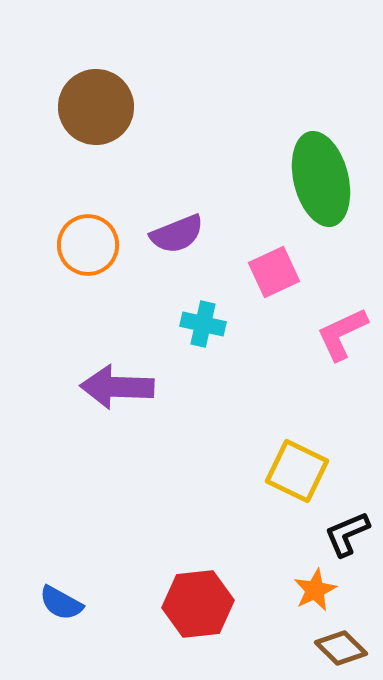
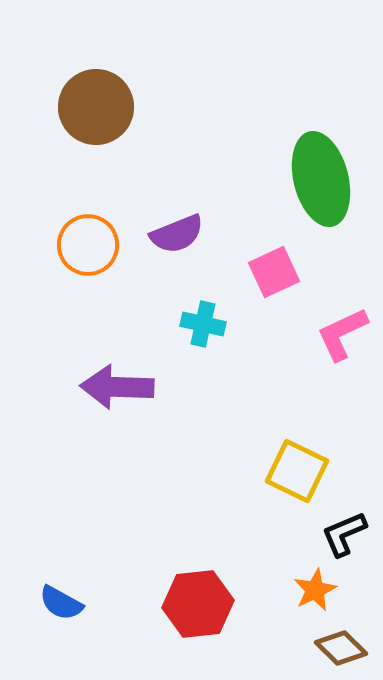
black L-shape: moved 3 px left
